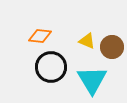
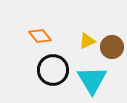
orange diamond: rotated 45 degrees clockwise
yellow triangle: rotated 48 degrees counterclockwise
black circle: moved 2 px right, 3 px down
